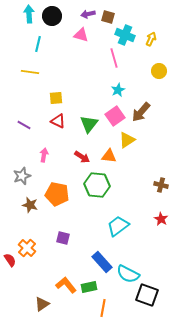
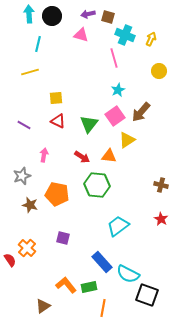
yellow line: rotated 24 degrees counterclockwise
brown triangle: moved 1 px right, 2 px down
